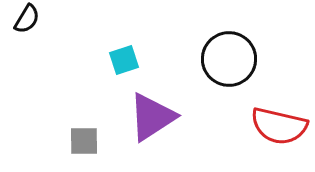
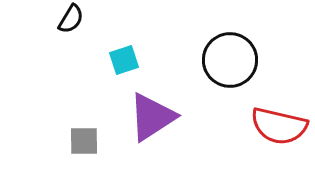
black semicircle: moved 44 px right
black circle: moved 1 px right, 1 px down
